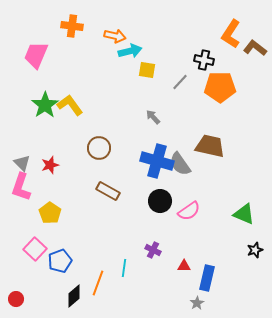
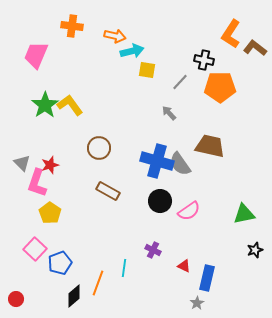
cyan arrow: moved 2 px right
gray arrow: moved 16 px right, 4 px up
pink L-shape: moved 16 px right, 4 px up
green triangle: rotated 35 degrees counterclockwise
blue pentagon: moved 2 px down
red triangle: rotated 24 degrees clockwise
